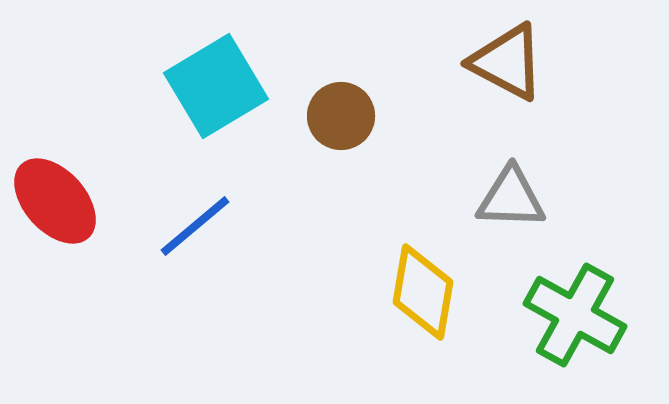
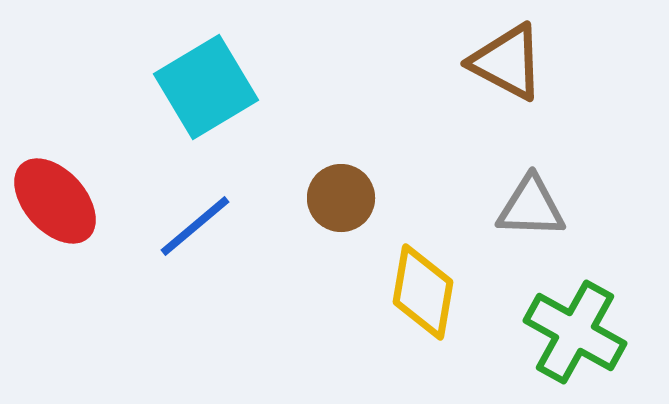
cyan square: moved 10 px left, 1 px down
brown circle: moved 82 px down
gray triangle: moved 20 px right, 9 px down
green cross: moved 17 px down
